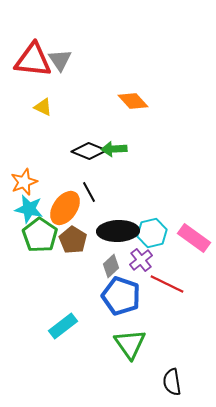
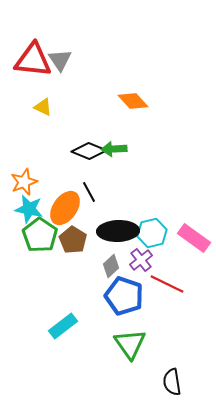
blue pentagon: moved 3 px right
